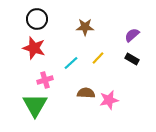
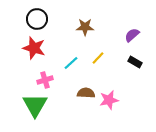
black rectangle: moved 3 px right, 3 px down
